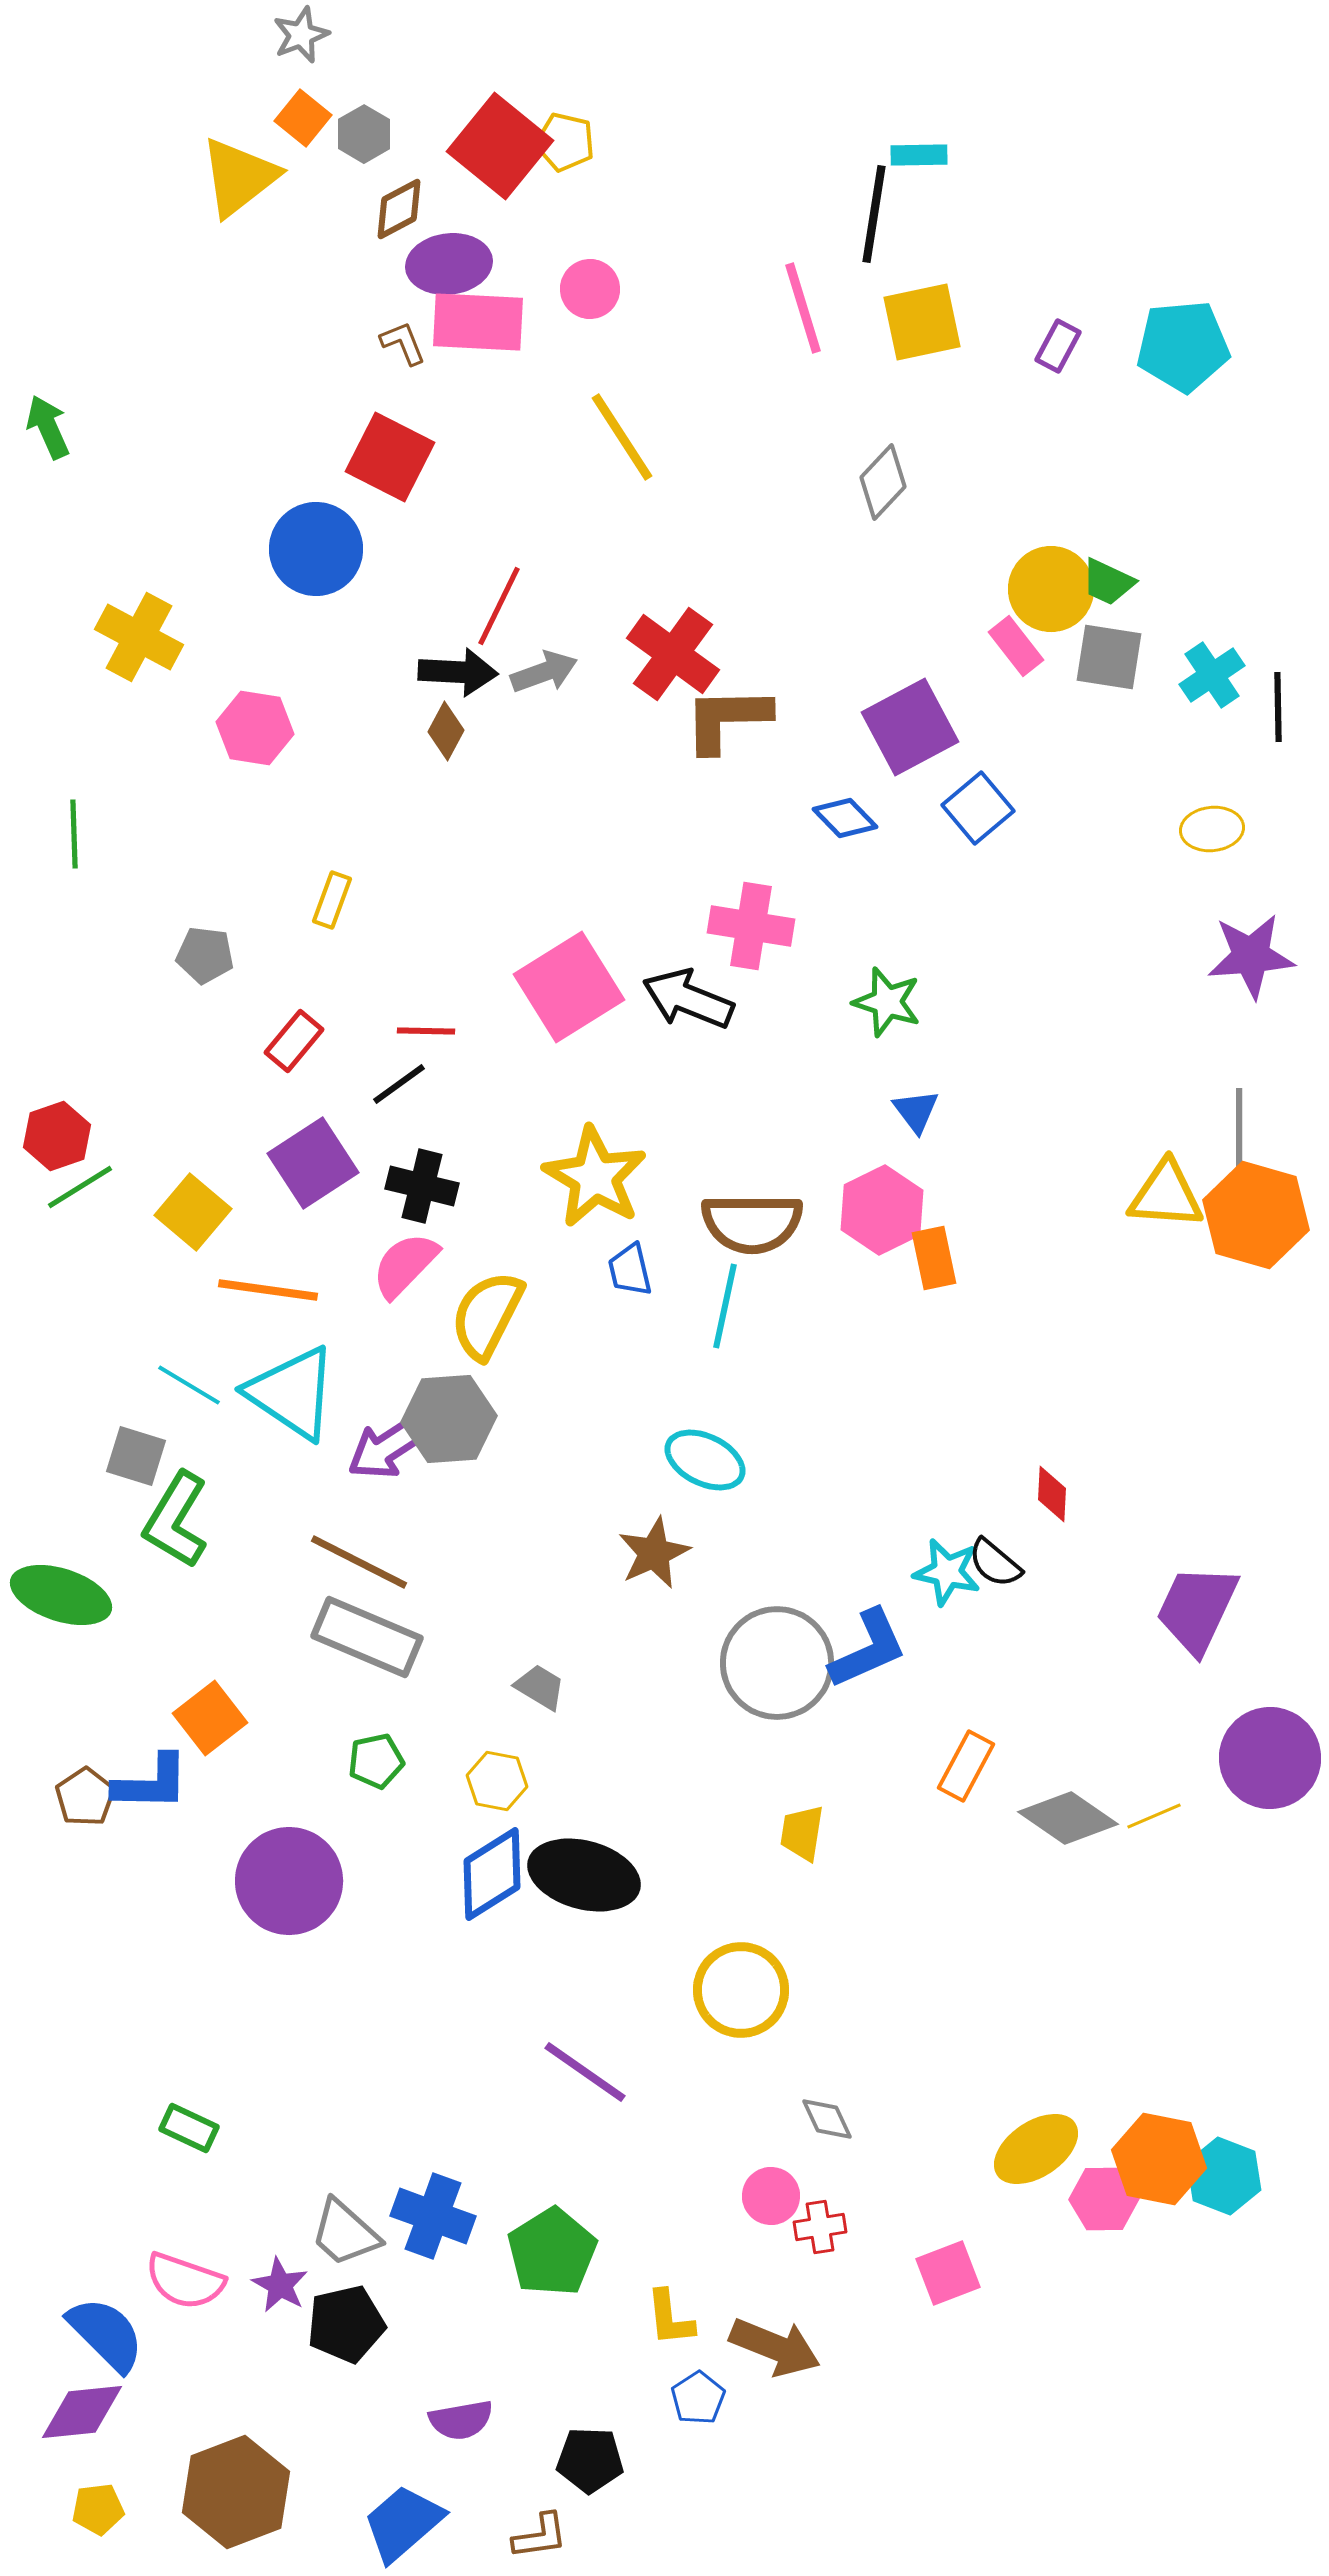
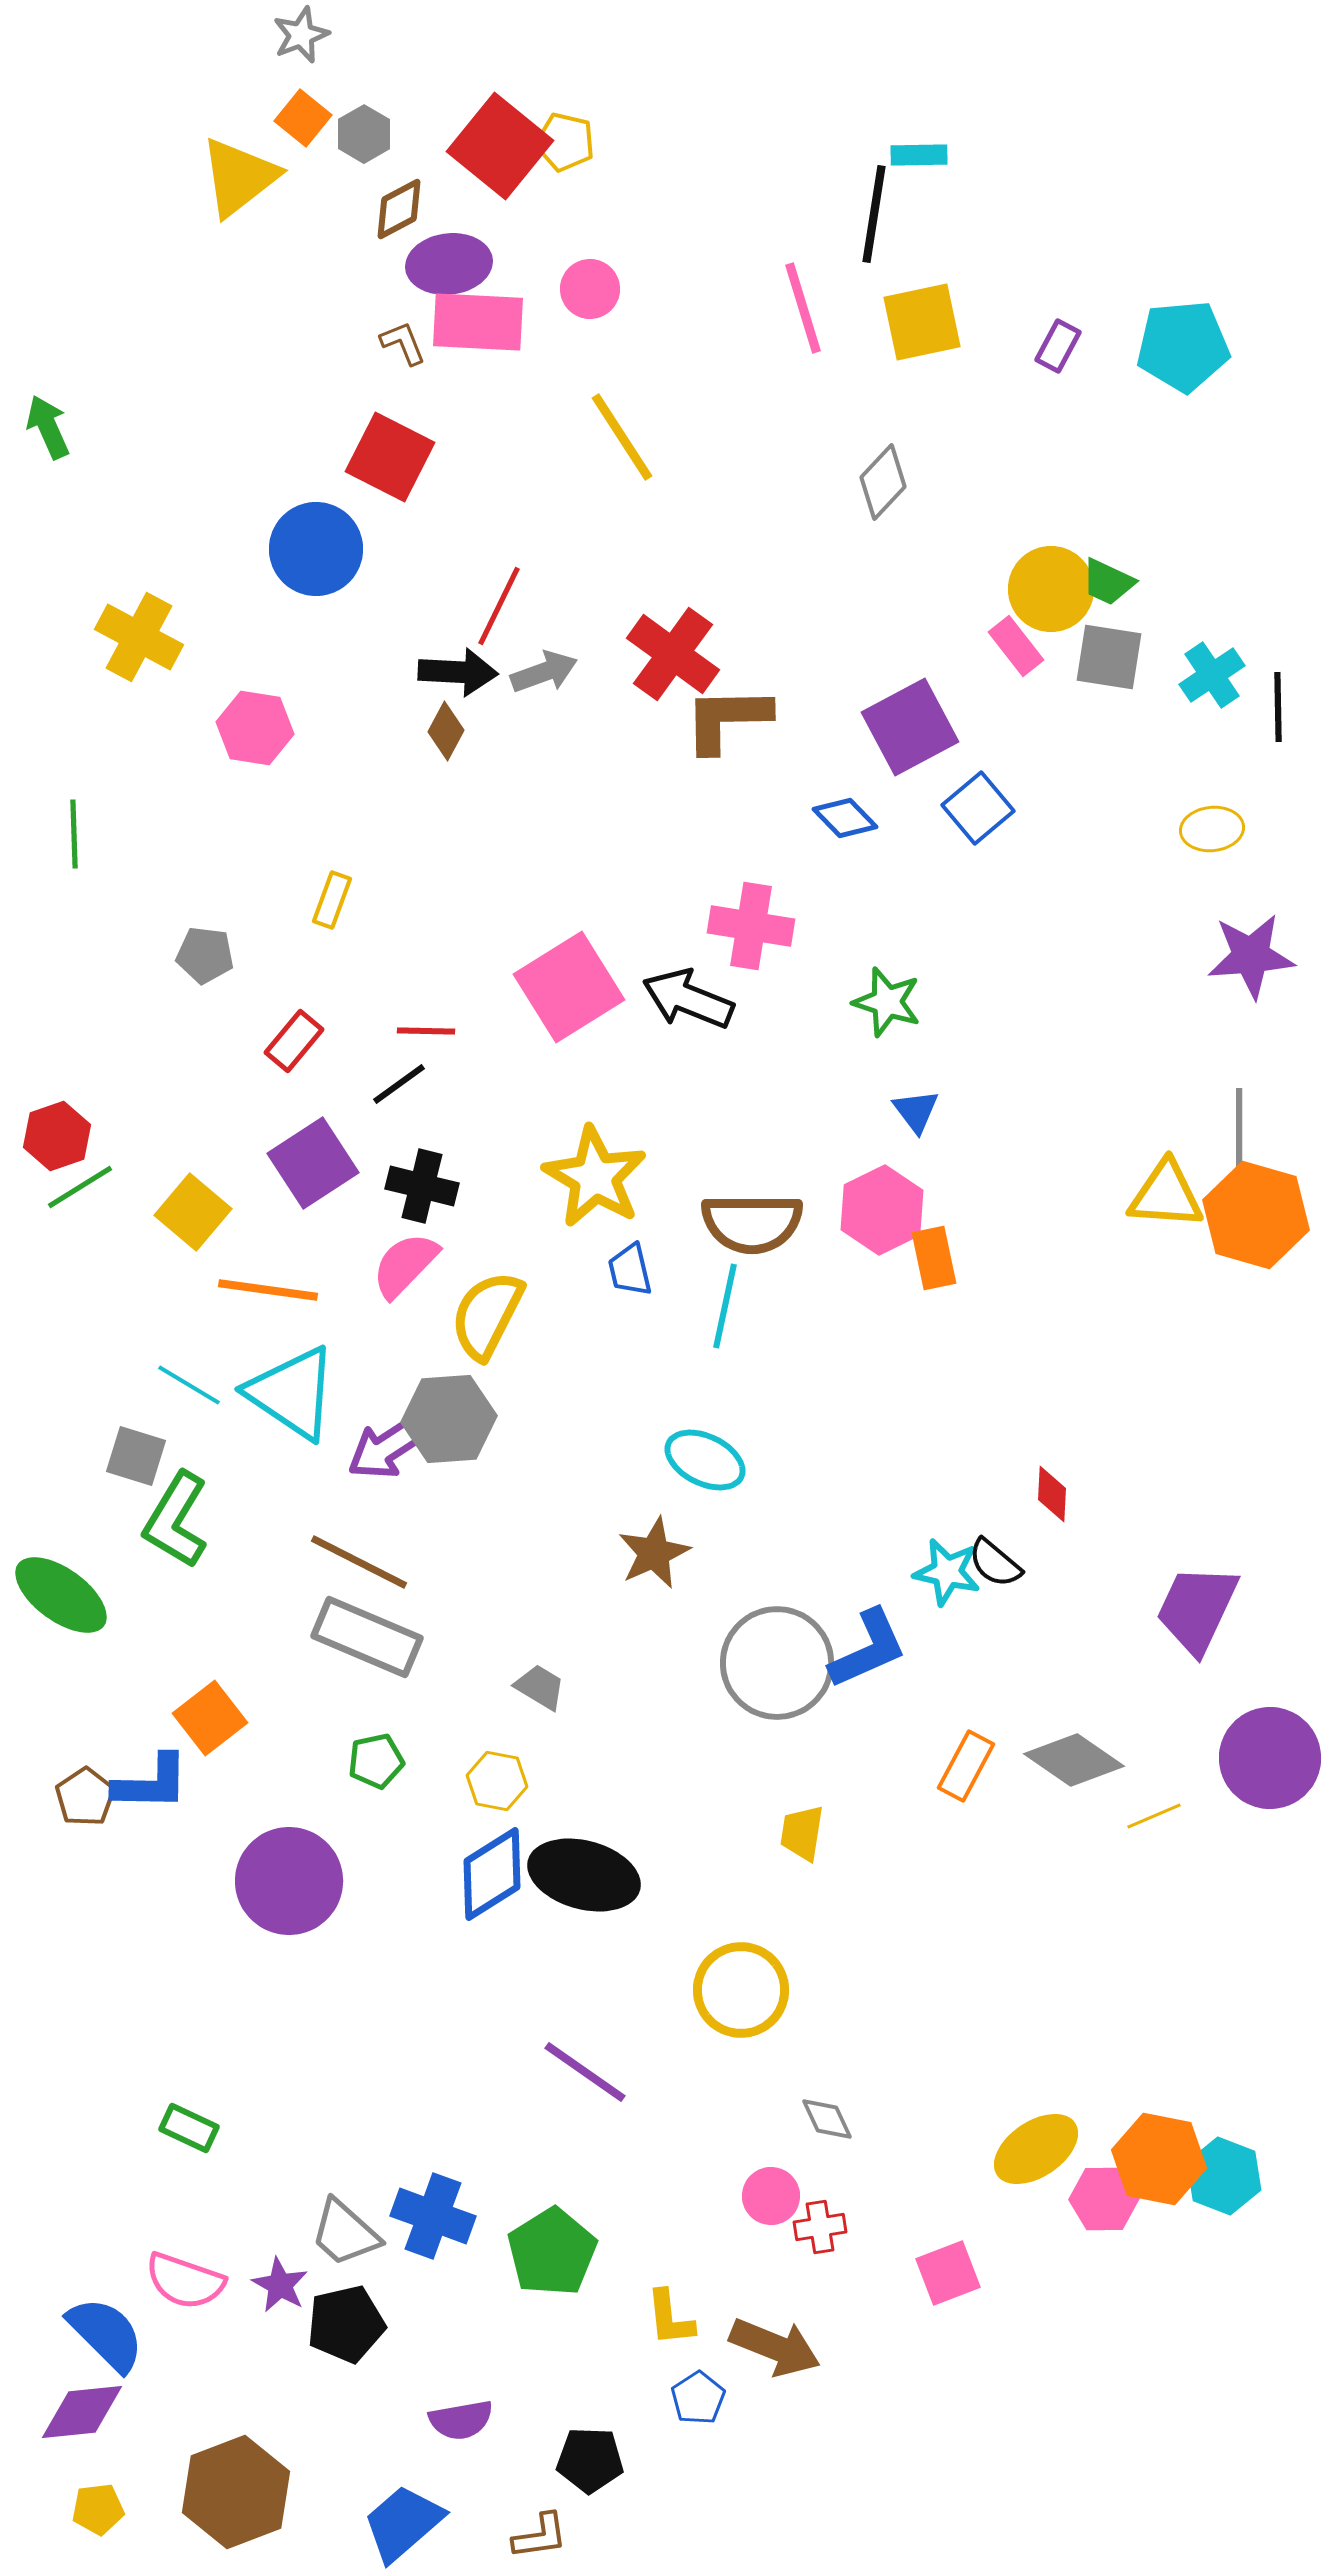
green ellipse at (61, 1595): rotated 18 degrees clockwise
gray diamond at (1068, 1818): moved 6 px right, 58 px up
